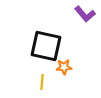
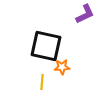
purple L-shape: rotated 75 degrees counterclockwise
orange star: moved 2 px left
